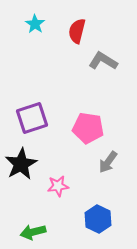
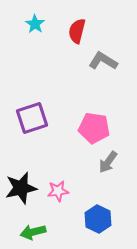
pink pentagon: moved 6 px right
black star: moved 24 px down; rotated 16 degrees clockwise
pink star: moved 5 px down
